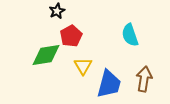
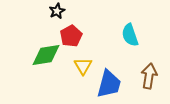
brown arrow: moved 5 px right, 3 px up
